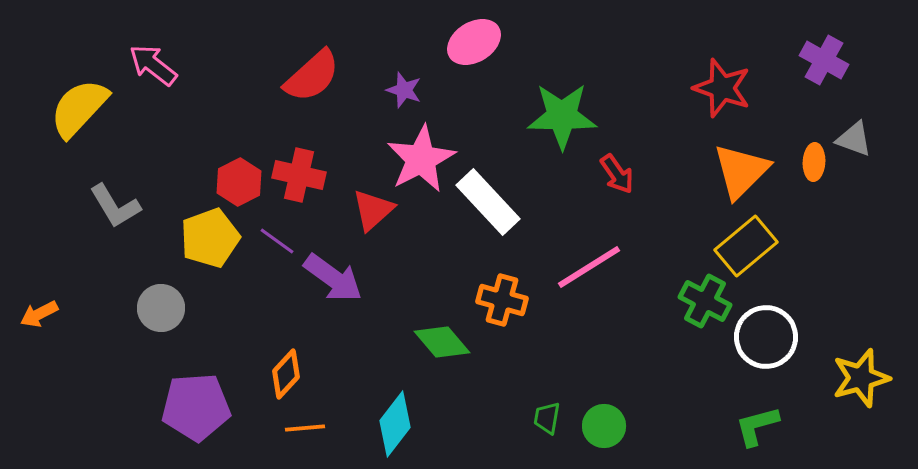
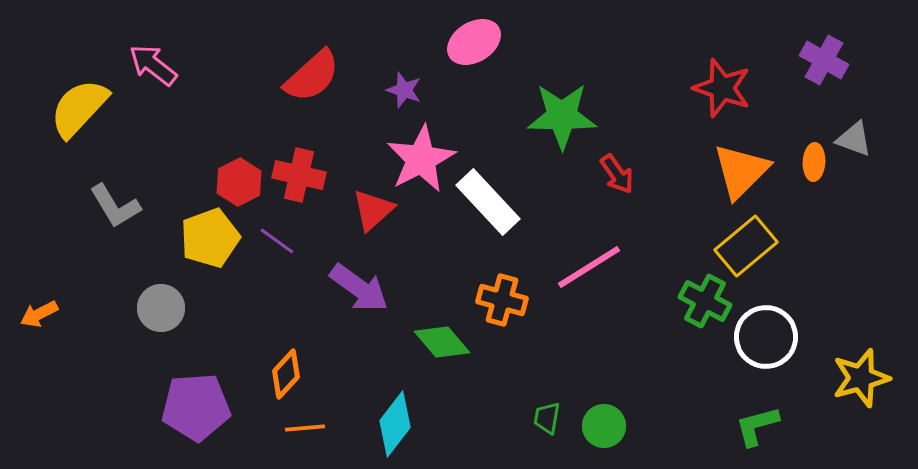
purple arrow: moved 26 px right, 10 px down
